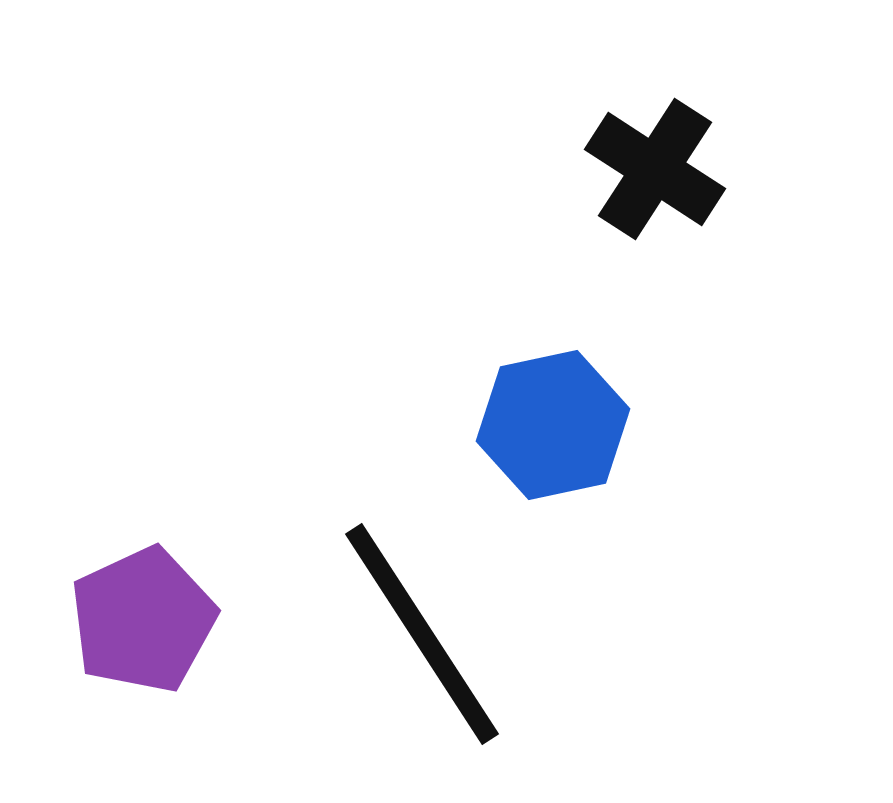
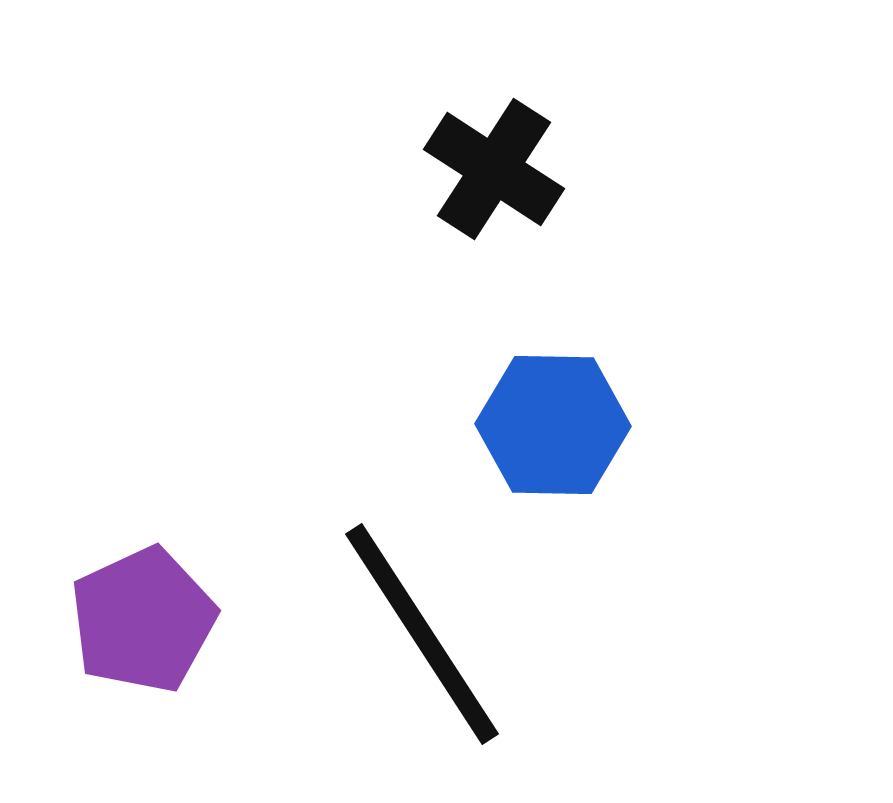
black cross: moved 161 px left
blue hexagon: rotated 13 degrees clockwise
